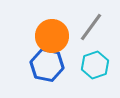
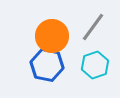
gray line: moved 2 px right
